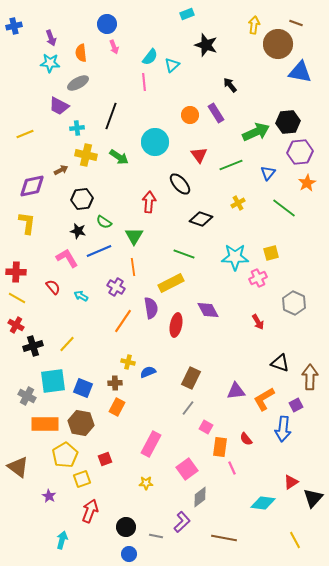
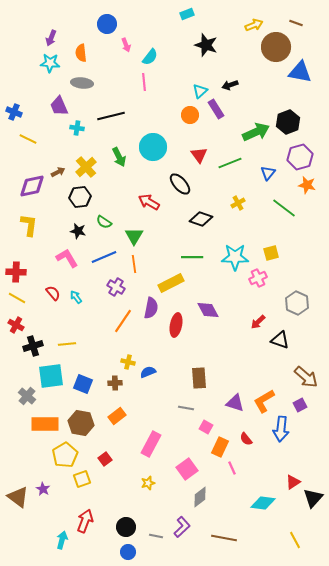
yellow arrow at (254, 25): rotated 60 degrees clockwise
blue cross at (14, 26): moved 86 px down; rotated 35 degrees clockwise
purple arrow at (51, 38): rotated 42 degrees clockwise
brown circle at (278, 44): moved 2 px left, 3 px down
pink arrow at (114, 47): moved 12 px right, 2 px up
cyan triangle at (172, 65): moved 28 px right, 26 px down
gray ellipse at (78, 83): moved 4 px right; rotated 35 degrees clockwise
black arrow at (230, 85): rotated 70 degrees counterclockwise
purple trapezoid at (59, 106): rotated 40 degrees clockwise
purple rectangle at (216, 113): moved 4 px up
black line at (111, 116): rotated 56 degrees clockwise
black hexagon at (288, 122): rotated 15 degrees counterclockwise
cyan cross at (77, 128): rotated 16 degrees clockwise
yellow line at (25, 134): moved 3 px right, 5 px down; rotated 48 degrees clockwise
cyan circle at (155, 142): moved 2 px left, 5 px down
purple hexagon at (300, 152): moved 5 px down; rotated 10 degrees counterclockwise
yellow cross at (86, 155): moved 12 px down; rotated 35 degrees clockwise
green arrow at (119, 157): rotated 30 degrees clockwise
green line at (231, 165): moved 1 px left, 2 px up
brown arrow at (61, 170): moved 3 px left, 2 px down
orange star at (307, 183): moved 2 px down; rotated 30 degrees counterclockwise
black hexagon at (82, 199): moved 2 px left, 2 px up
red arrow at (149, 202): rotated 65 degrees counterclockwise
yellow L-shape at (27, 223): moved 2 px right, 2 px down
blue line at (99, 251): moved 5 px right, 6 px down
green line at (184, 254): moved 8 px right, 3 px down; rotated 20 degrees counterclockwise
orange line at (133, 267): moved 1 px right, 3 px up
red semicircle at (53, 287): moved 6 px down
cyan arrow at (81, 296): moved 5 px left, 1 px down; rotated 24 degrees clockwise
gray hexagon at (294, 303): moved 3 px right
purple semicircle at (151, 308): rotated 20 degrees clockwise
red arrow at (258, 322): rotated 77 degrees clockwise
yellow line at (67, 344): rotated 42 degrees clockwise
black triangle at (280, 363): moved 23 px up
brown arrow at (310, 377): moved 4 px left; rotated 130 degrees clockwise
brown rectangle at (191, 378): moved 8 px right; rotated 30 degrees counterclockwise
cyan square at (53, 381): moved 2 px left, 5 px up
blue square at (83, 388): moved 4 px up
purple triangle at (236, 391): moved 1 px left, 12 px down; rotated 24 degrees clockwise
gray cross at (27, 396): rotated 12 degrees clockwise
orange L-shape at (264, 399): moved 2 px down
purple square at (296, 405): moved 4 px right
orange rectangle at (117, 407): moved 9 px down; rotated 24 degrees clockwise
gray line at (188, 408): moved 2 px left; rotated 63 degrees clockwise
blue arrow at (283, 429): moved 2 px left
orange rectangle at (220, 447): rotated 18 degrees clockwise
red square at (105, 459): rotated 16 degrees counterclockwise
brown triangle at (18, 467): moved 30 px down
red triangle at (291, 482): moved 2 px right
yellow star at (146, 483): moved 2 px right; rotated 16 degrees counterclockwise
purple star at (49, 496): moved 6 px left, 7 px up
red arrow at (90, 511): moved 5 px left, 10 px down
purple L-shape at (182, 522): moved 5 px down
blue circle at (129, 554): moved 1 px left, 2 px up
